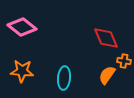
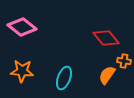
red diamond: rotated 16 degrees counterclockwise
cyan ellipse: rotated 15 degrees clockwise
